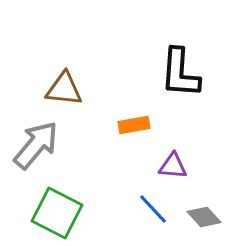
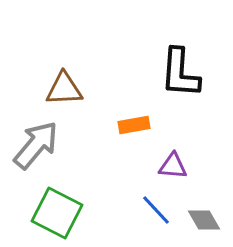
brown triangle: rotated 9 degrees counterclockwise
blue line: moved 3 px right, 1 px down
gray diamond: moved 3 px down; rotated 12 degrees clockwise
